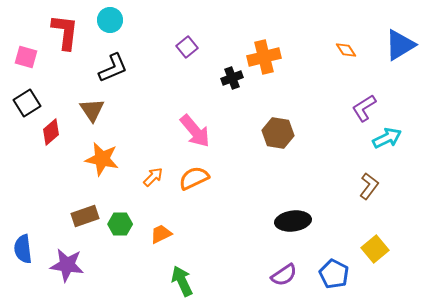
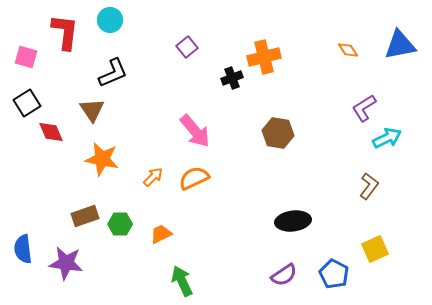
blue triangle: rotated 20 degrees clockwise
orange diamond: moved 2 px right
black L-shape: moved 5 px down
red diamond: rotated 72 degrees counterclockwise
yellow square: rotated 16 degrees clockwise
purple star: moved 1 px left, 2 px up
